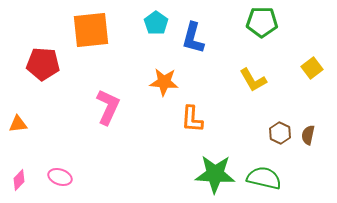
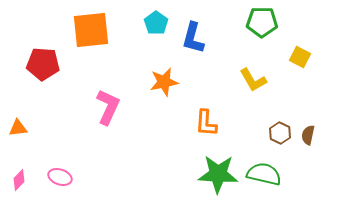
yellow square: moved 12 px left, 11 px up; rotated 25 degrees counterclockwise
orange star: rotated 16 degrees counterclockwise
orange L-shape: moved 14 px right, 4 px down
orange triangle: moved 4 px down
green star: moved 3 px right
green semicircle: moved 4 px up
